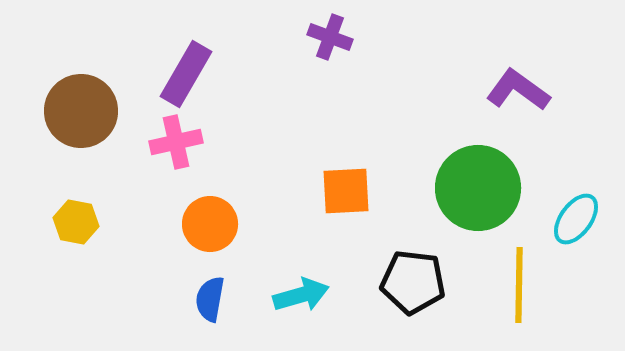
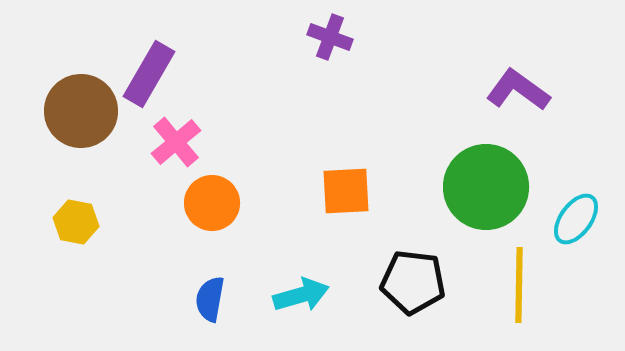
purple rectangle: moved 37 px left
pink cross: rotated 27 degrees counterclockwise
green circle: moved 8 px right, 1 px up
orange circle: moved 2 px right, 21 px up
